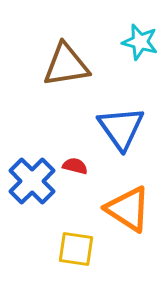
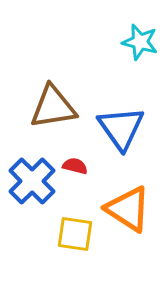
brown triangle: moved 13 px left, 42 px down
yellow square: moved 1 px left, 15 px up
